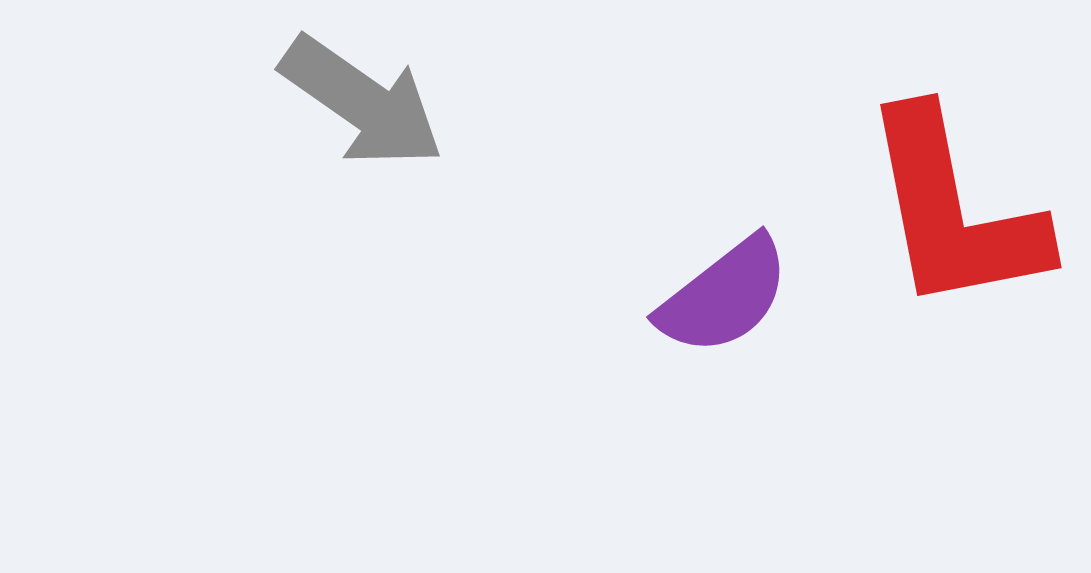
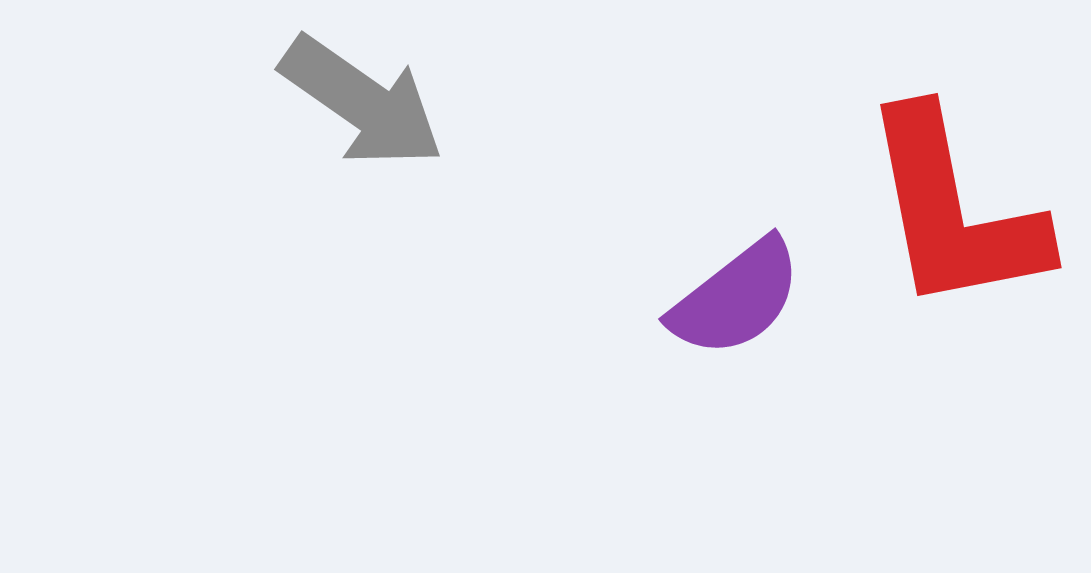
purple semicircle: moved 12 px right, 2 px down
